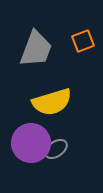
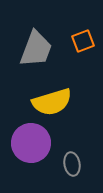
gray ellipse: moved 16 px right, 15 px down; rotated 65 degrees counterclockwise
